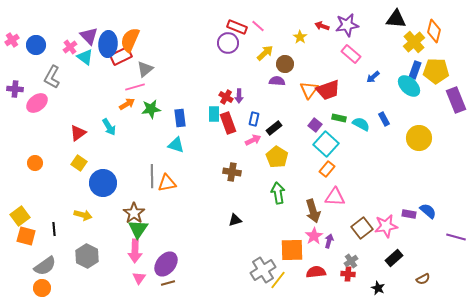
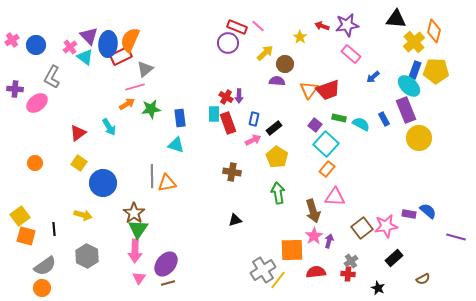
purple rectangle at (456, 100): moved 50 px left, 10 px down
